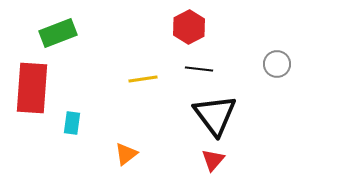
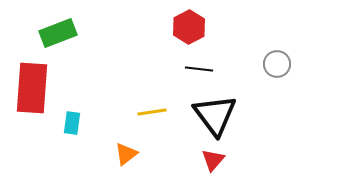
yellow line: moved 9 px right, 33 px down
